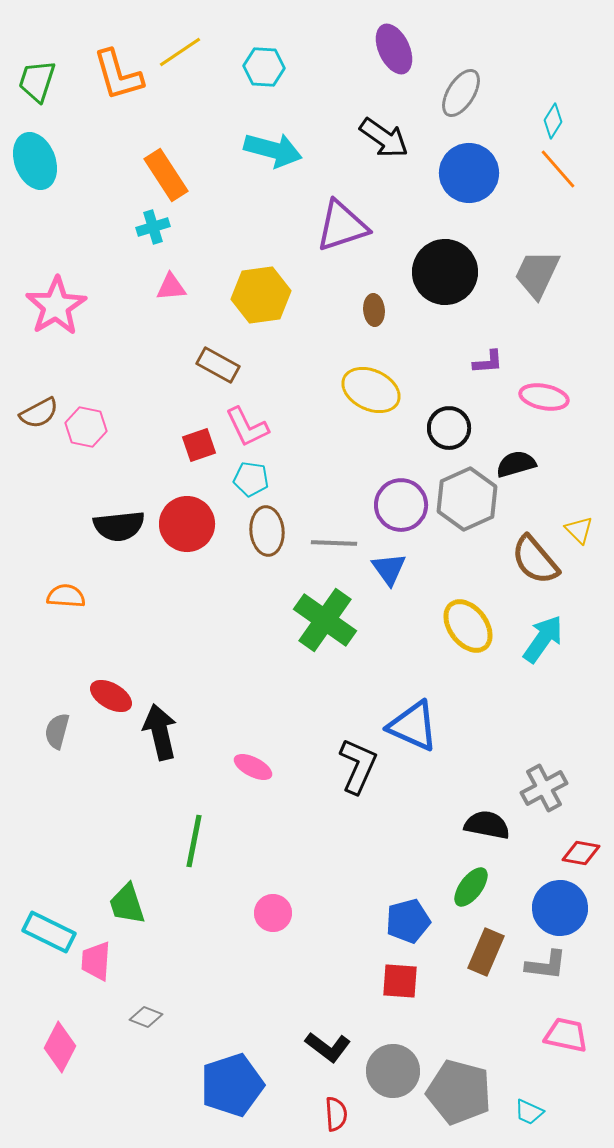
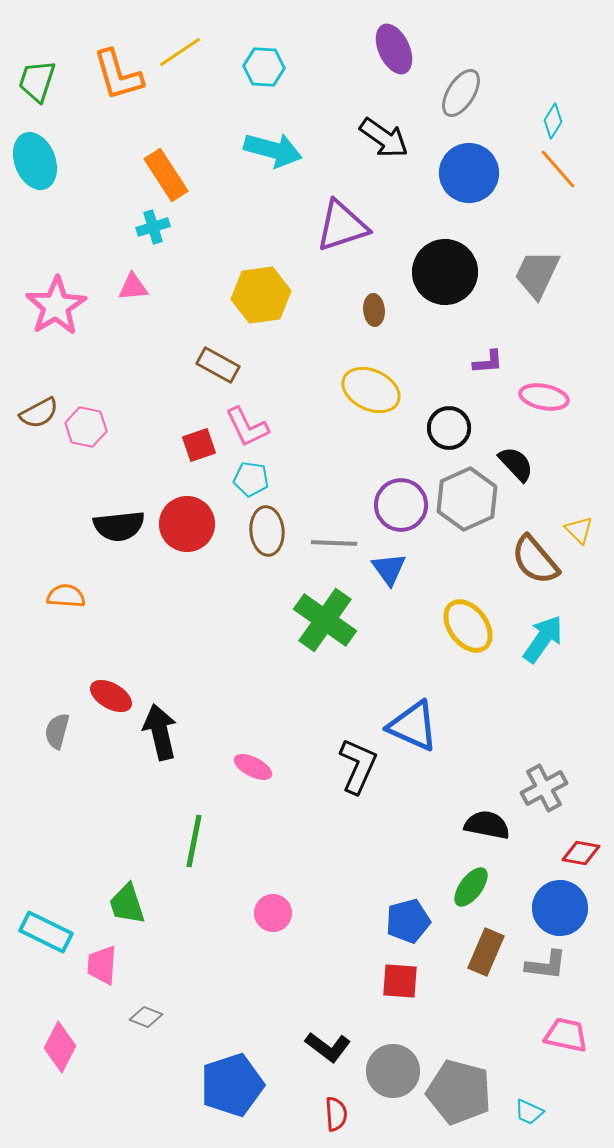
pink triangle at (171, 287): moved 38 px left
black semicircle at (516, 464): rotated 63 degrees clockwise
cyan rectangle at (49, 932): moved 3 px left
pink trapezoid at (96, 961): moved 6 px right, 4 px down
